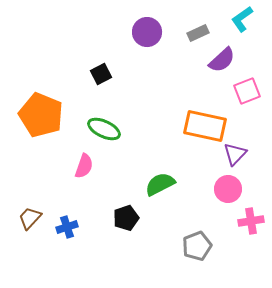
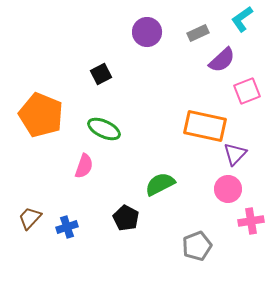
black pentagon: rotated 25 degrees counterclockwise
